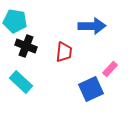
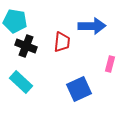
red trapezoid: moved 2 px left, 10 px up
pink rectangle: moved 5 px up; rotated 28 degrees counterclockwise
blue square: moved 12 px left
